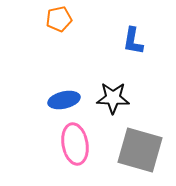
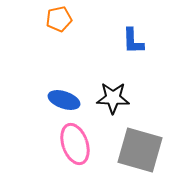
blue L-shape: rotated 12 degrees counterclockwise
blue ellipse: rotated 32 degrees clockwise
pink ellipse: rotated 9 degrees counterclockwise
